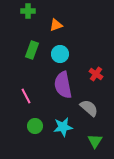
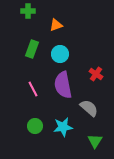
green rectangle: moved 1 px up
pink line: moved 7 px right, 7 px up
